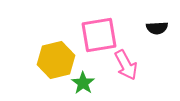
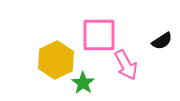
black semicircle: moved 5 px right, 13 px down; rotated 30 degrees counterclockwise
pink square: rotated 9 degrees clockwise
yellow hexagon: rotated 12 degrees counterclockwise
